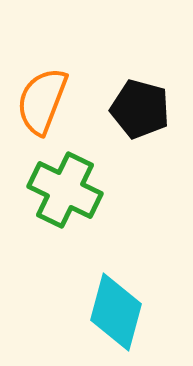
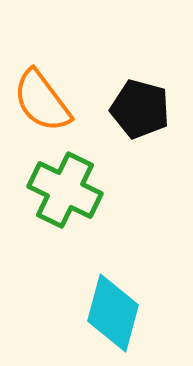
orange semicircle: rotated 58 degrees counterclockwise
cyan diamond: moved 3 px left, 1 px down
